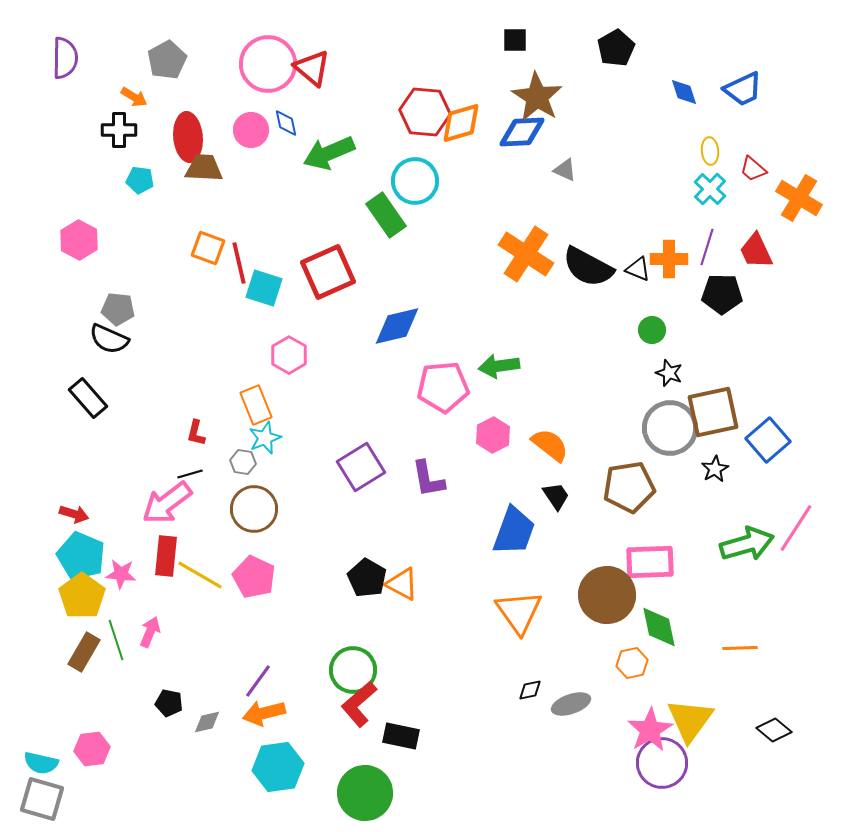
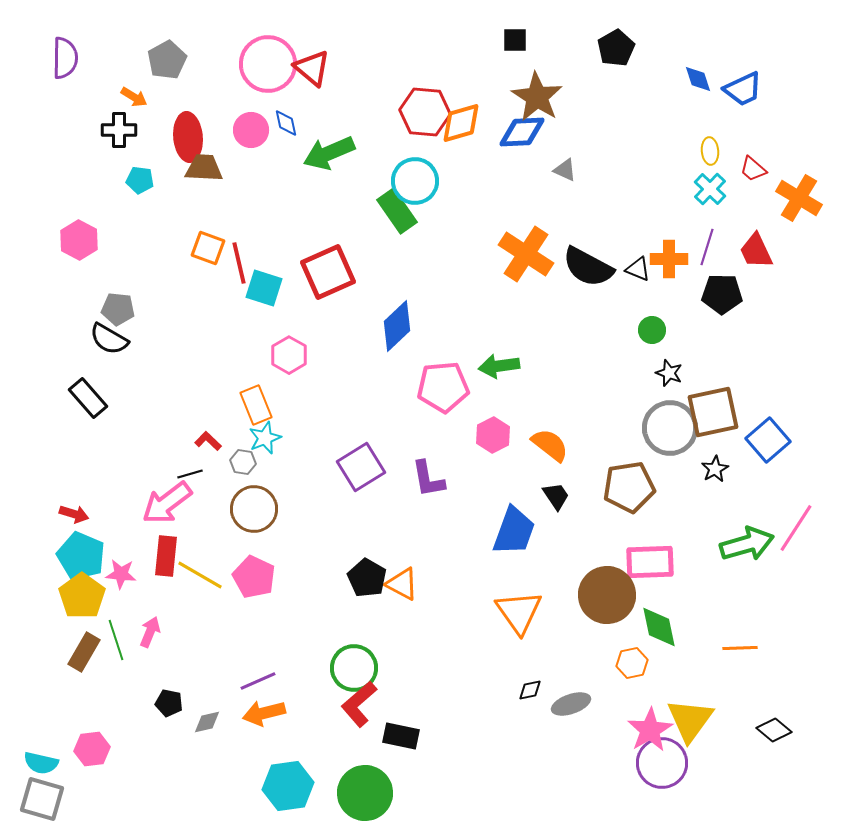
blue diamond at (684, 92): moved 14 px right, 13 px up
green rectangle at (386, 215): moved 11 px right, 4 px up
blue diamond at (397, 326): rotated 30 degrees counterclockwise
black semicircle at (109, 339): rotated 6 degrees clockwise
red L-shape at (196, 433): moved 12 px right, 8 px down; rotated 120 degrees clockwise
green circle at (353, 670): moved 1 px right, 2 px up
purple line at (258, 681): rotated 30 degrees clockwise
cyan hexagon at (278, 767): moved 10 px right, 19 px down
